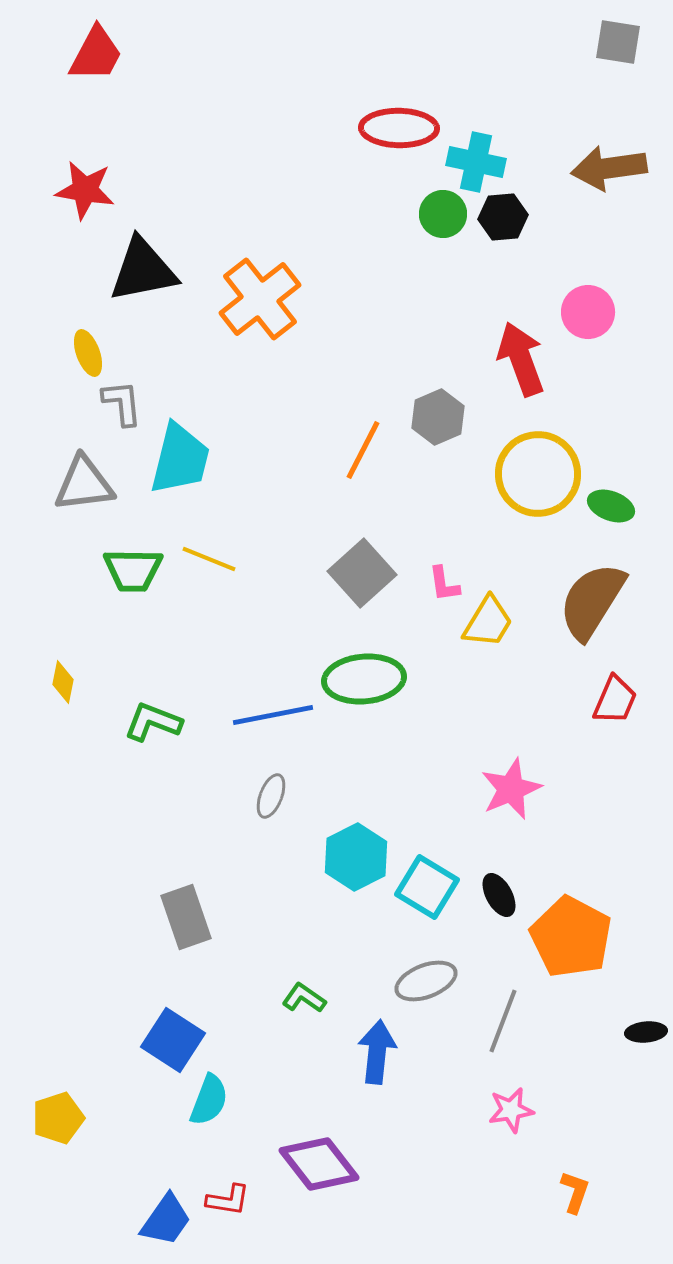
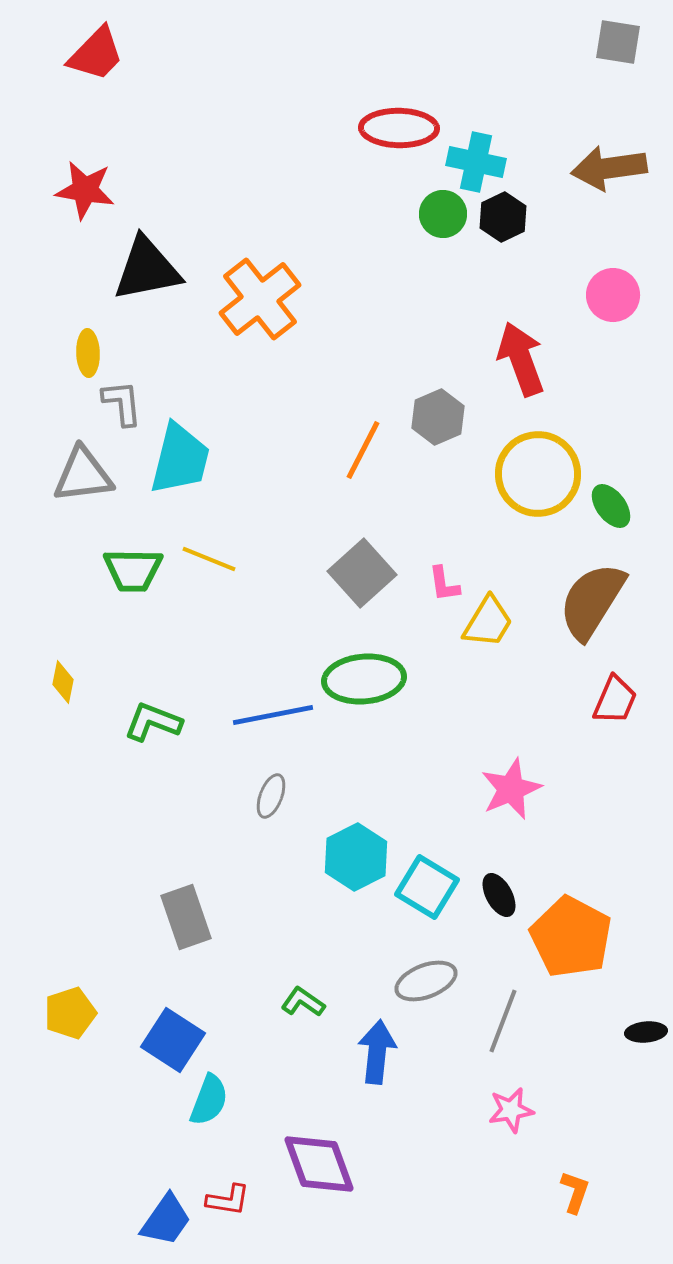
red trapezoid at (96, 54): rotated 16 degrees clockwise
black hexagon at (503, 217): rotated 21 degrees counterclockwise
black triangle at (143, 270): moved 4 px right, 1 px up
pink circle at (588, 312): moved 25 px right, 17 px up
yellow ellipse at (88, 353): rotated 18 degrees clockwise
gray triangle at (84, 484): moved 1 px left, 9 px up
green ellipse at (611, 506): rotated 33 degrees clockwise
green L-shape at (304, 998): moved 1 px left, 4 px down
yellow pentagon at (58, 1118): moved 12 px right, 105 px up
purple diamond at (319, 1164): rotated 18 degrees clockwise
